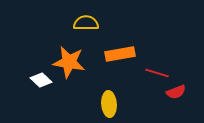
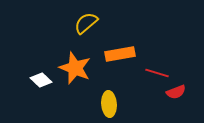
yellow semicircle: rotated 40 degrees counterclockwise
orange star: moved 6 px right, 6 px down; rotated 12 degrees clockwise
